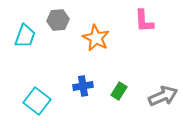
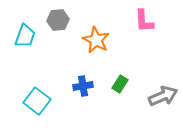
orange star: moved 2 px down
green rectangle: moved 1 px right, 7 px up
